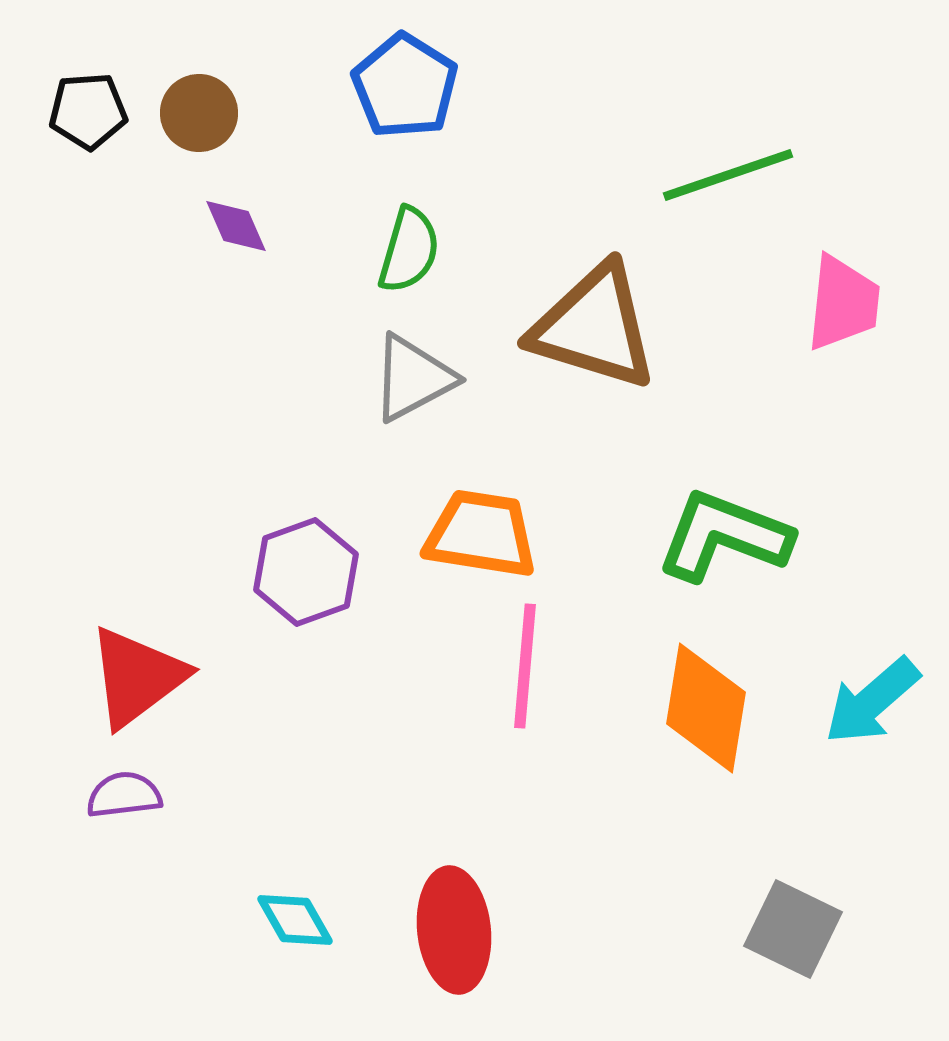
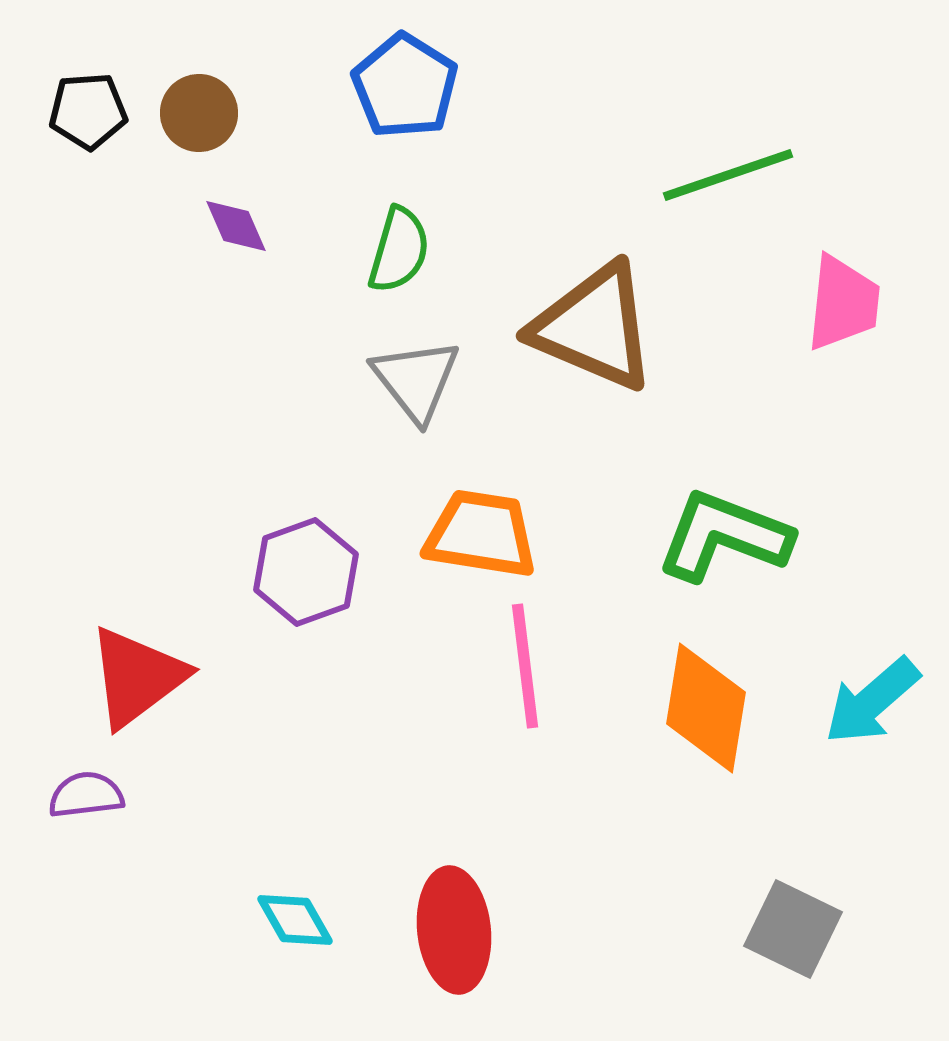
green semicircle: moved 10 px left
brown triangle: rotated 6 degrees clockwise
gray triangle: moved 3 px right, 2 px down; rotated 40 degrees counterclockwise
pink line: rotated 12 degrees counterclockwise
purple semicircle: moved 38 px left
